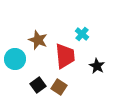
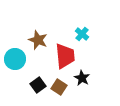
black star: moved 15 px left, 12 px down
